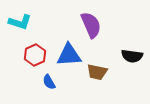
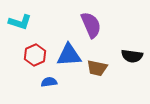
brown trapezoid: moved 4 px up
blue semicircle: rotated 112 degrees clockwise
